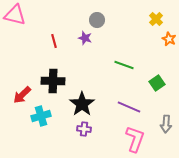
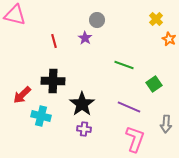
purple star: rotated 16 degrees clockwise
green square: moved 3 px left, 1 px down
cyan cross: rotated 30 degrees clockwise
